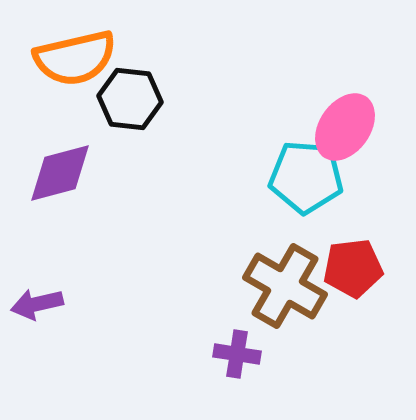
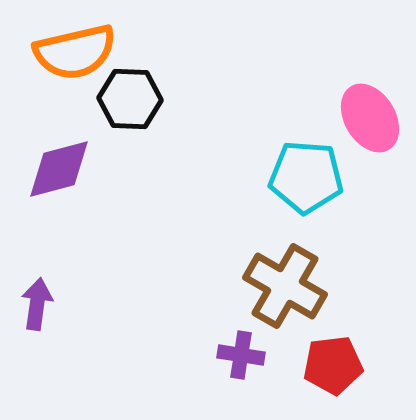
orange semicircle: moved 6 px up
black hexagon: rotated 4 degrees counterclockwise
pink ellipse: moved 25 px right, 9 px up; rotated 66 degrees counterclockwise
purple diamond: moved 1 px left, 4 px up
red pentagon: moved 20 px left, 97 px down
purple arrow: rotated 111 degrees clockwise
purple cross: moved 4 px right, 1 px down
